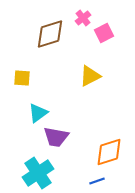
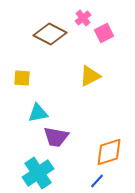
brown diamond: rotated 44 degrees clockwise
cyan triangle: rotated 25 degrees clockwise
blue line: rotated 28 degrees counterclockwise
